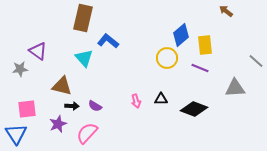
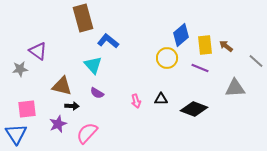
brown arrow: moved 35 px down
brown rectangle: rotated 28 degrees counterclockwise
cyan triangle: moved 9 px right, 7 px down
purple semicircle: moved 2 px right, 13 px up
